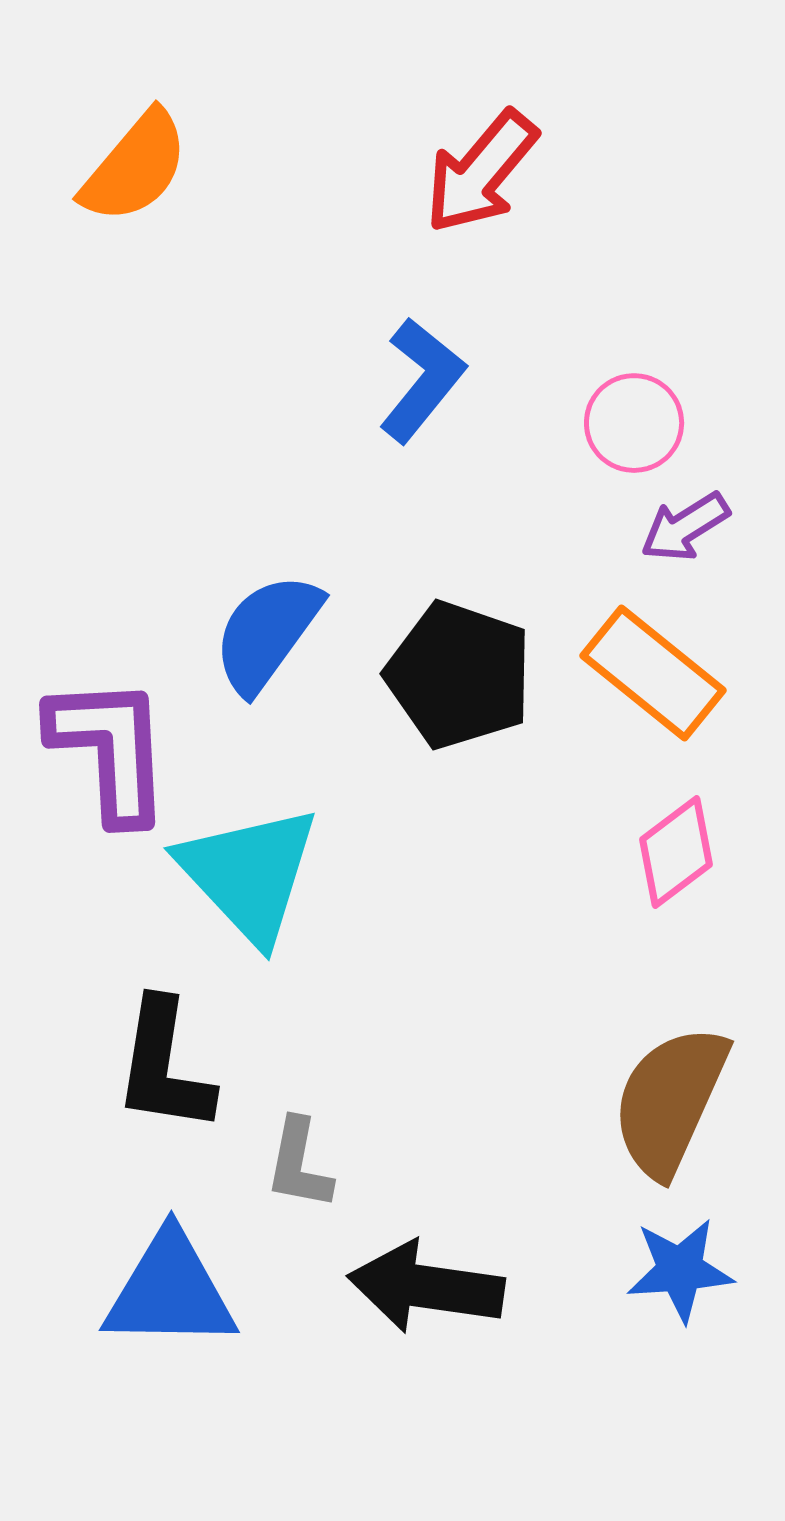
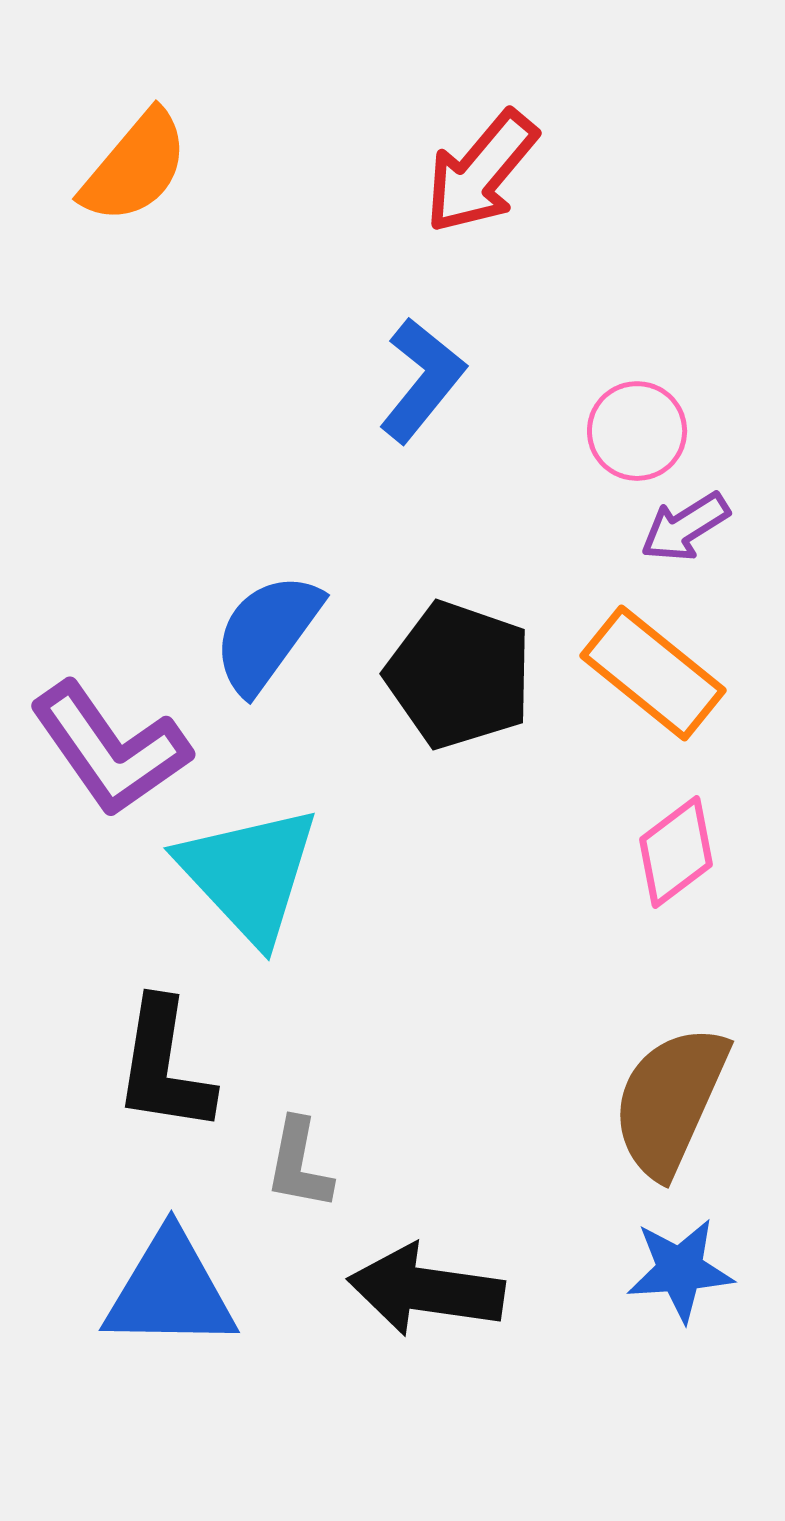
pink circle: moved 3 px right, 8 px down
purple L-shape: rotated 148 degrees clockwise
black arrow: moved 3 px down
